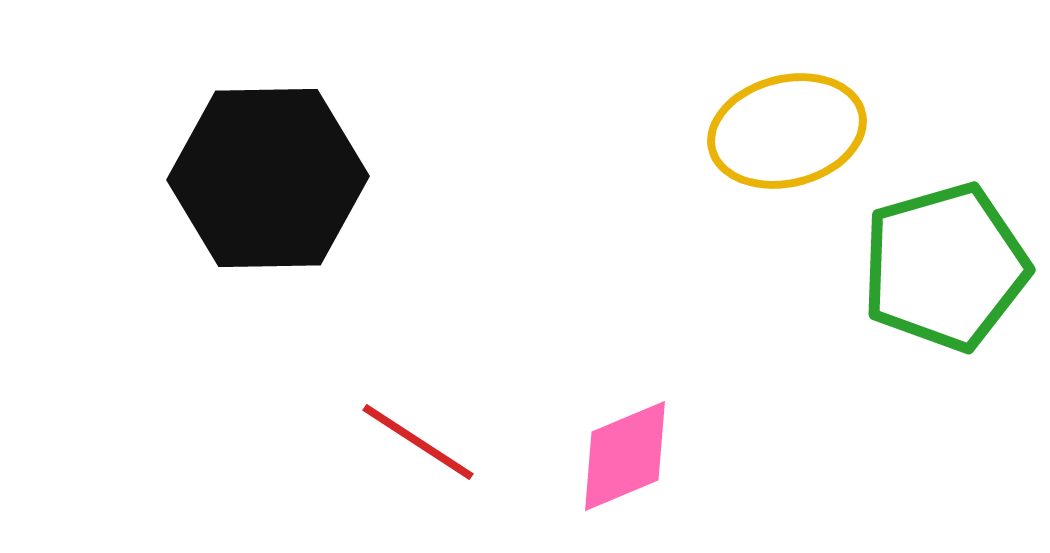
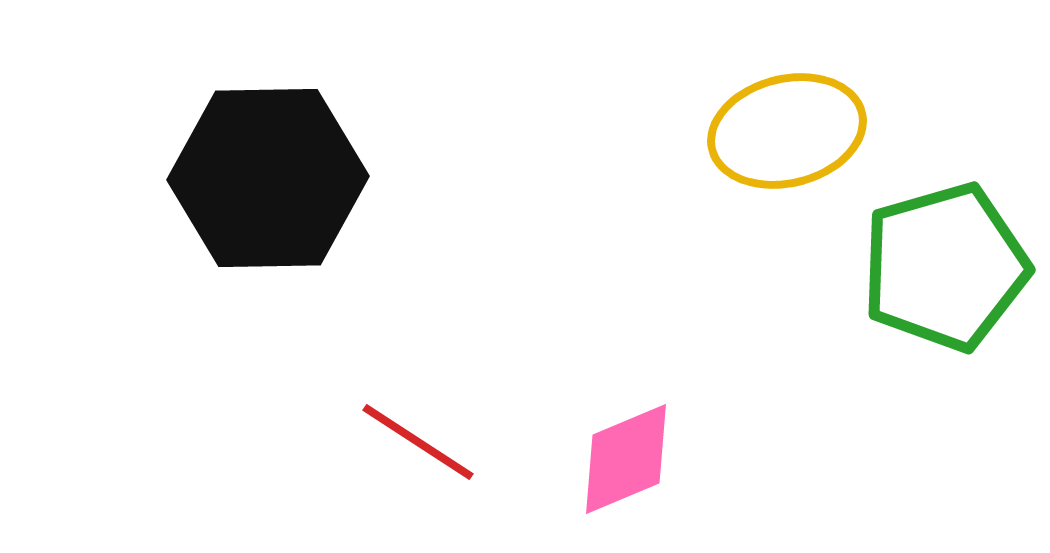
pink diamond: moved 1 px right, 3 px down
